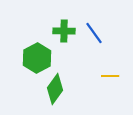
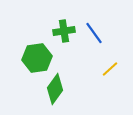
green cross: rotated 10 degrees counterclockwise
green hexagon: rotated 20 degrees clockwise
yellow line: moved 7 px up; rotated 42 degrees counterclockwise
